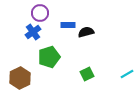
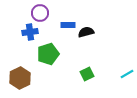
blue cross: moved 3 px left; rotated 28 degrees clockwise
green pentagon: moved 1 px left, 3 px up
